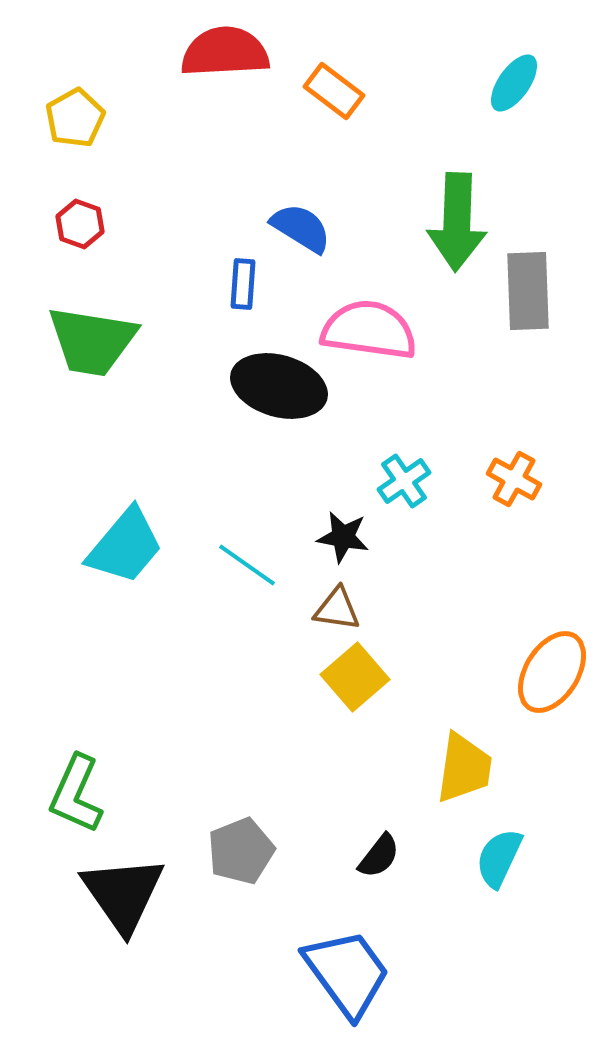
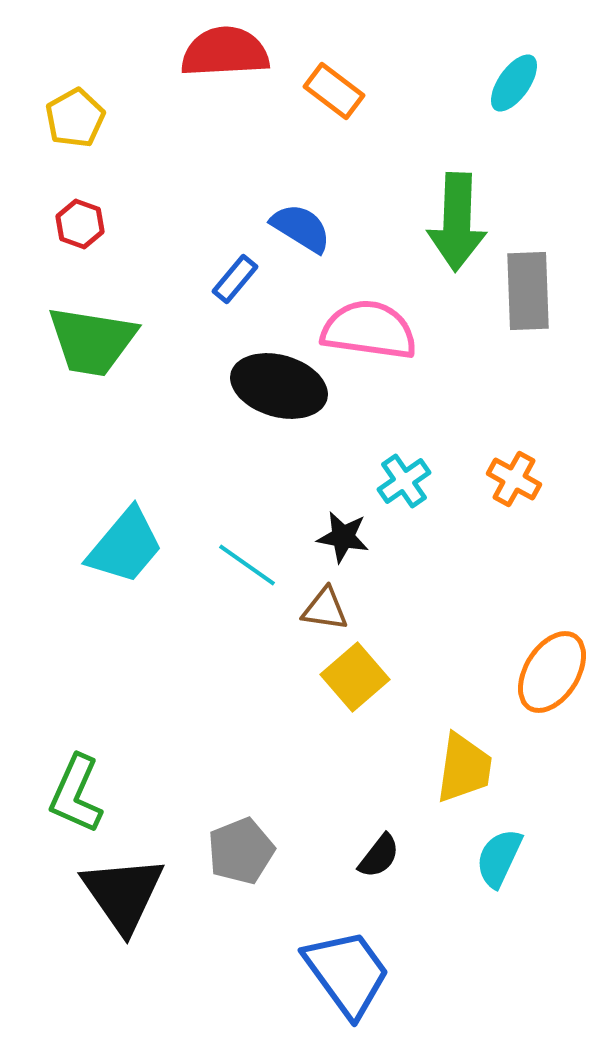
blue rectangle: moved 8 px left, 5 px up; rotated 36 degrees clockwise
brown triangle: moved 12 px left
